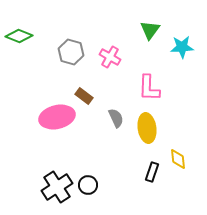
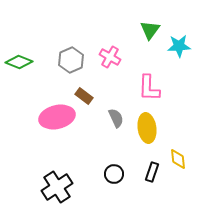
green diamond: moved 26 px down
cyan star: moved 3 px left, 1 px up
gray hexagon: moved 8 px down; rotated 20 degrees clockwise
black circle: moved 26 px right, 11 px up
